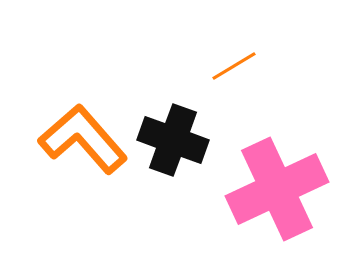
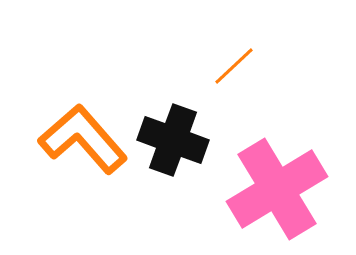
orange line: rotated 12 degrees counterclockwise
pink cross: rotated 6 degrees counterclockwise
